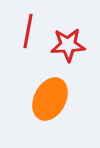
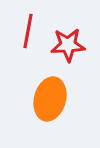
orange ellipse: rotated 12 degrees counterclockwise
